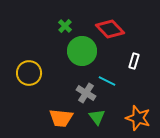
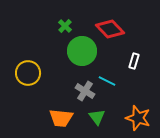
yellow circle: moved 1 px left
gray cross: moved 1 px left, 2 px up
